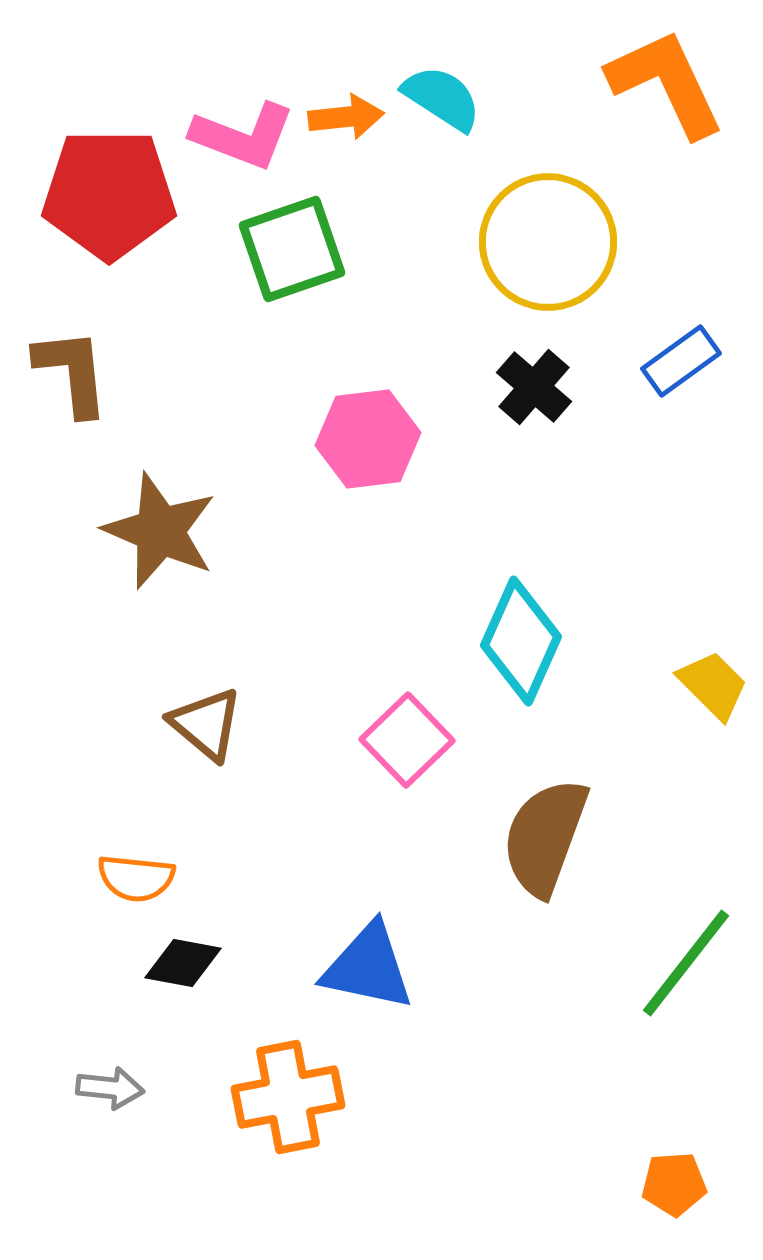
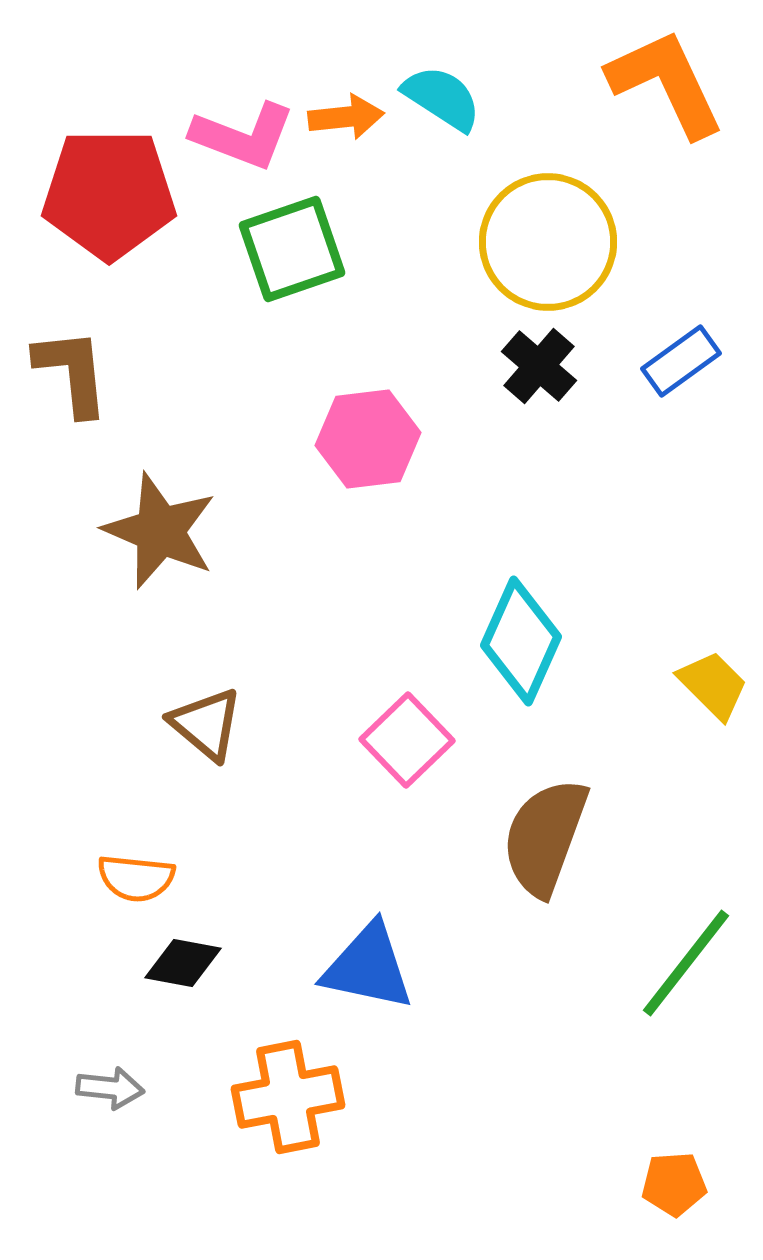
black cross: moved 5 px right, 21 px up
